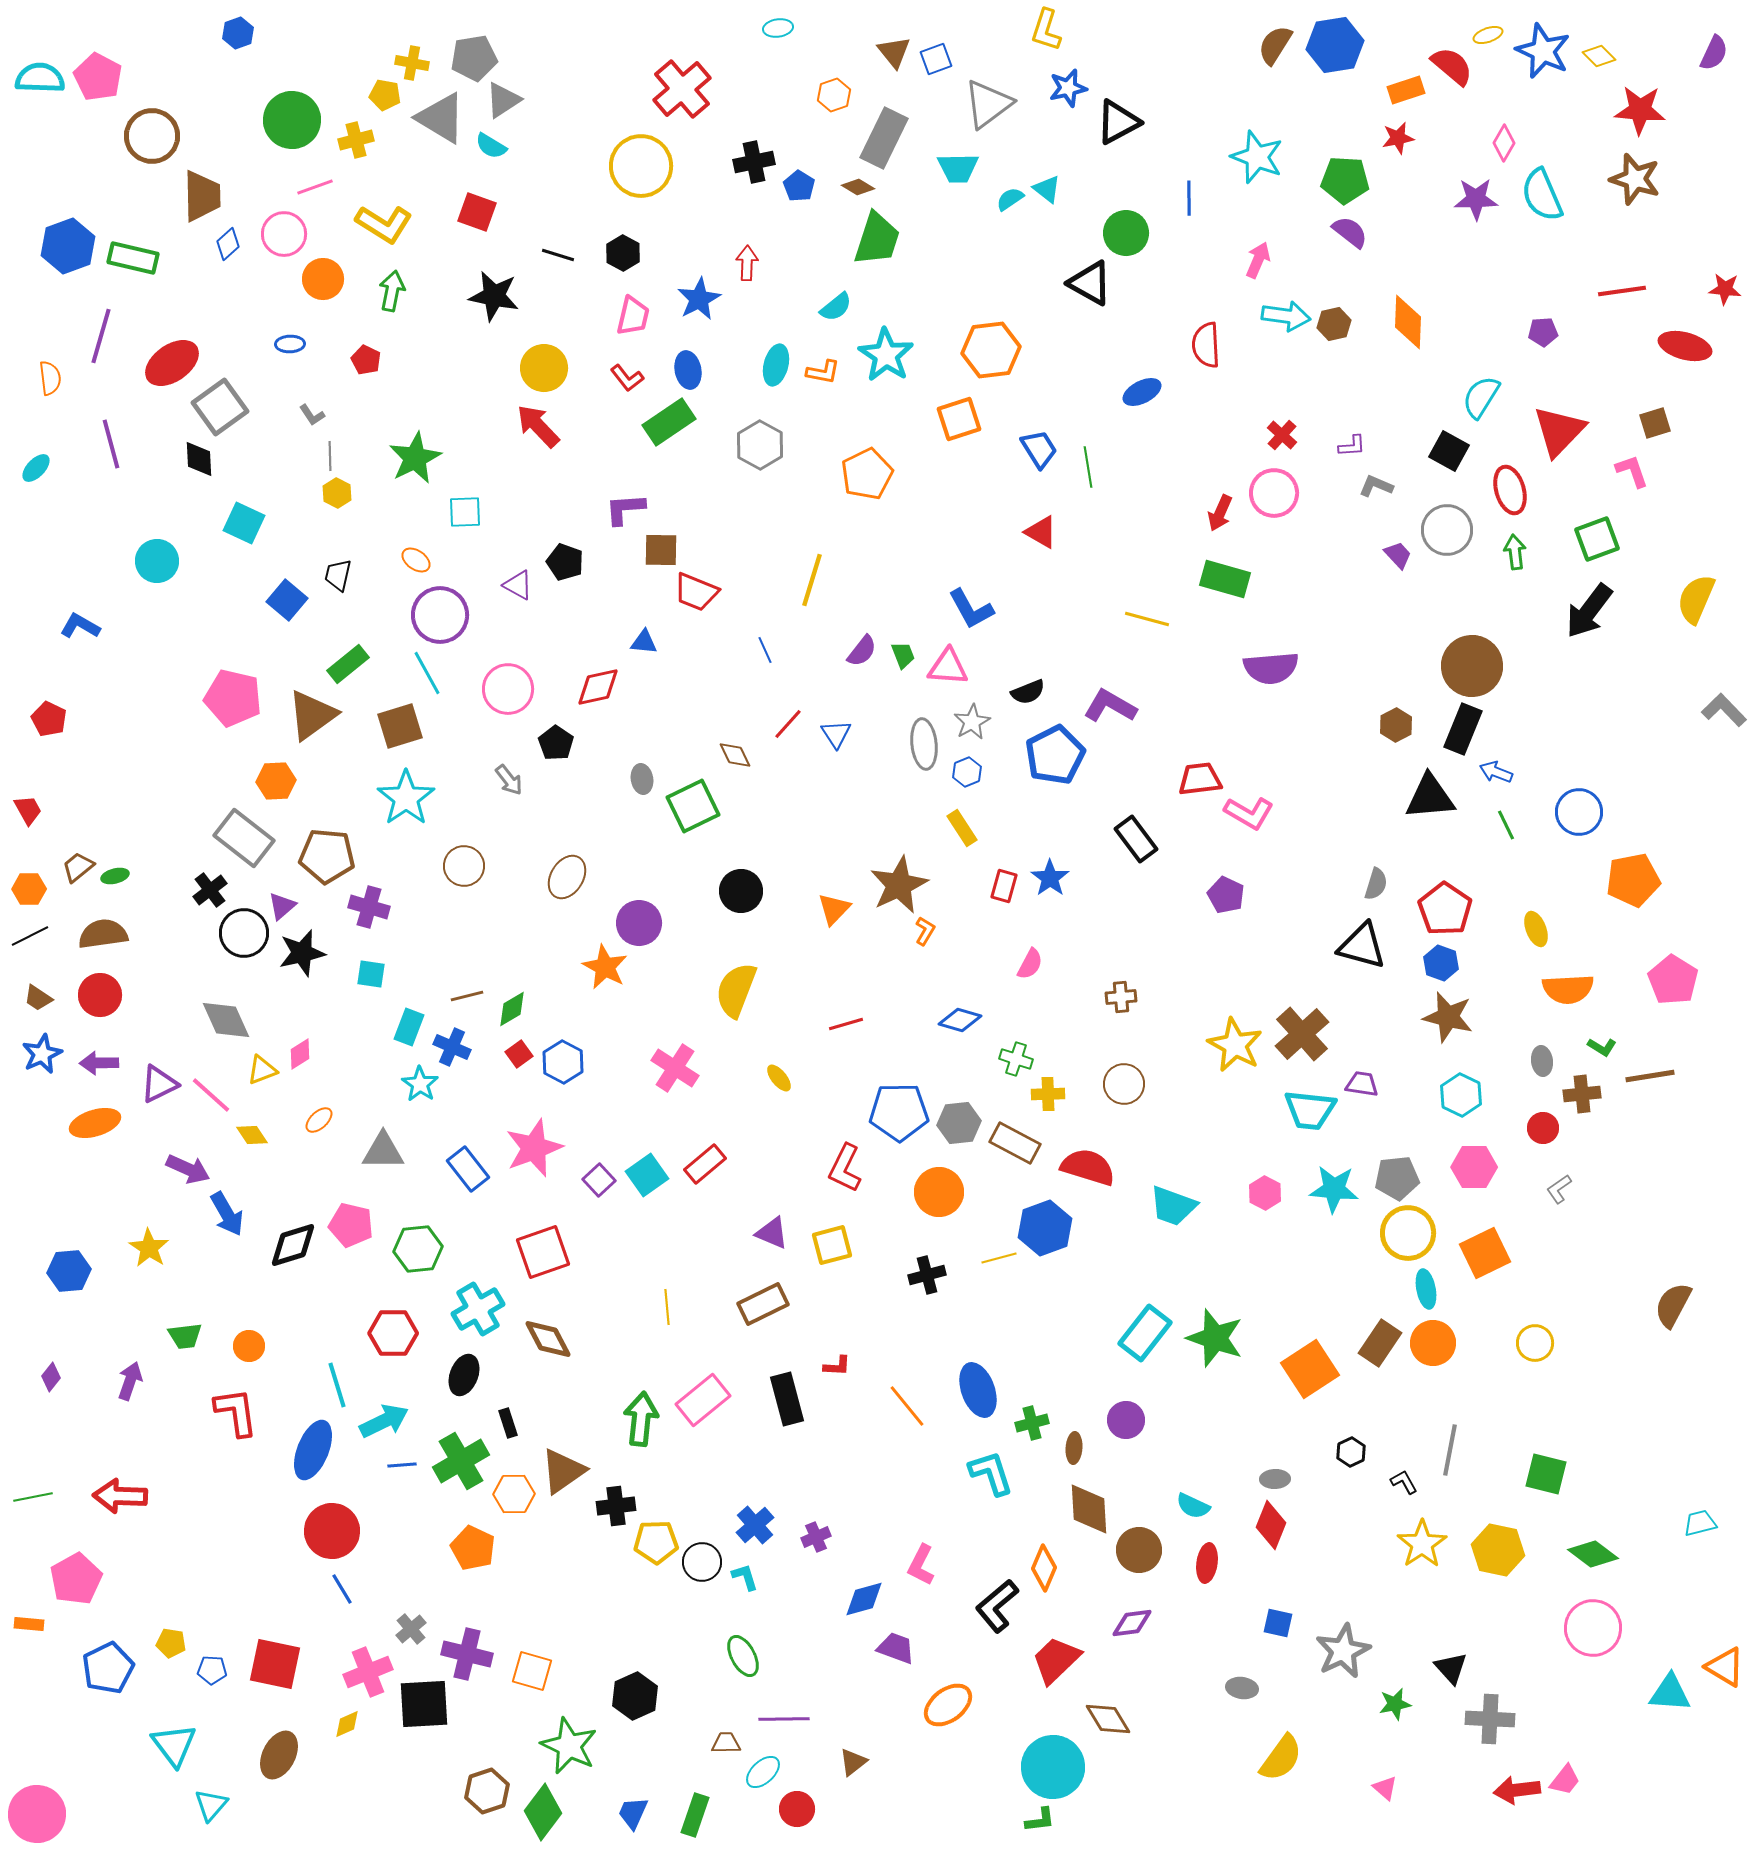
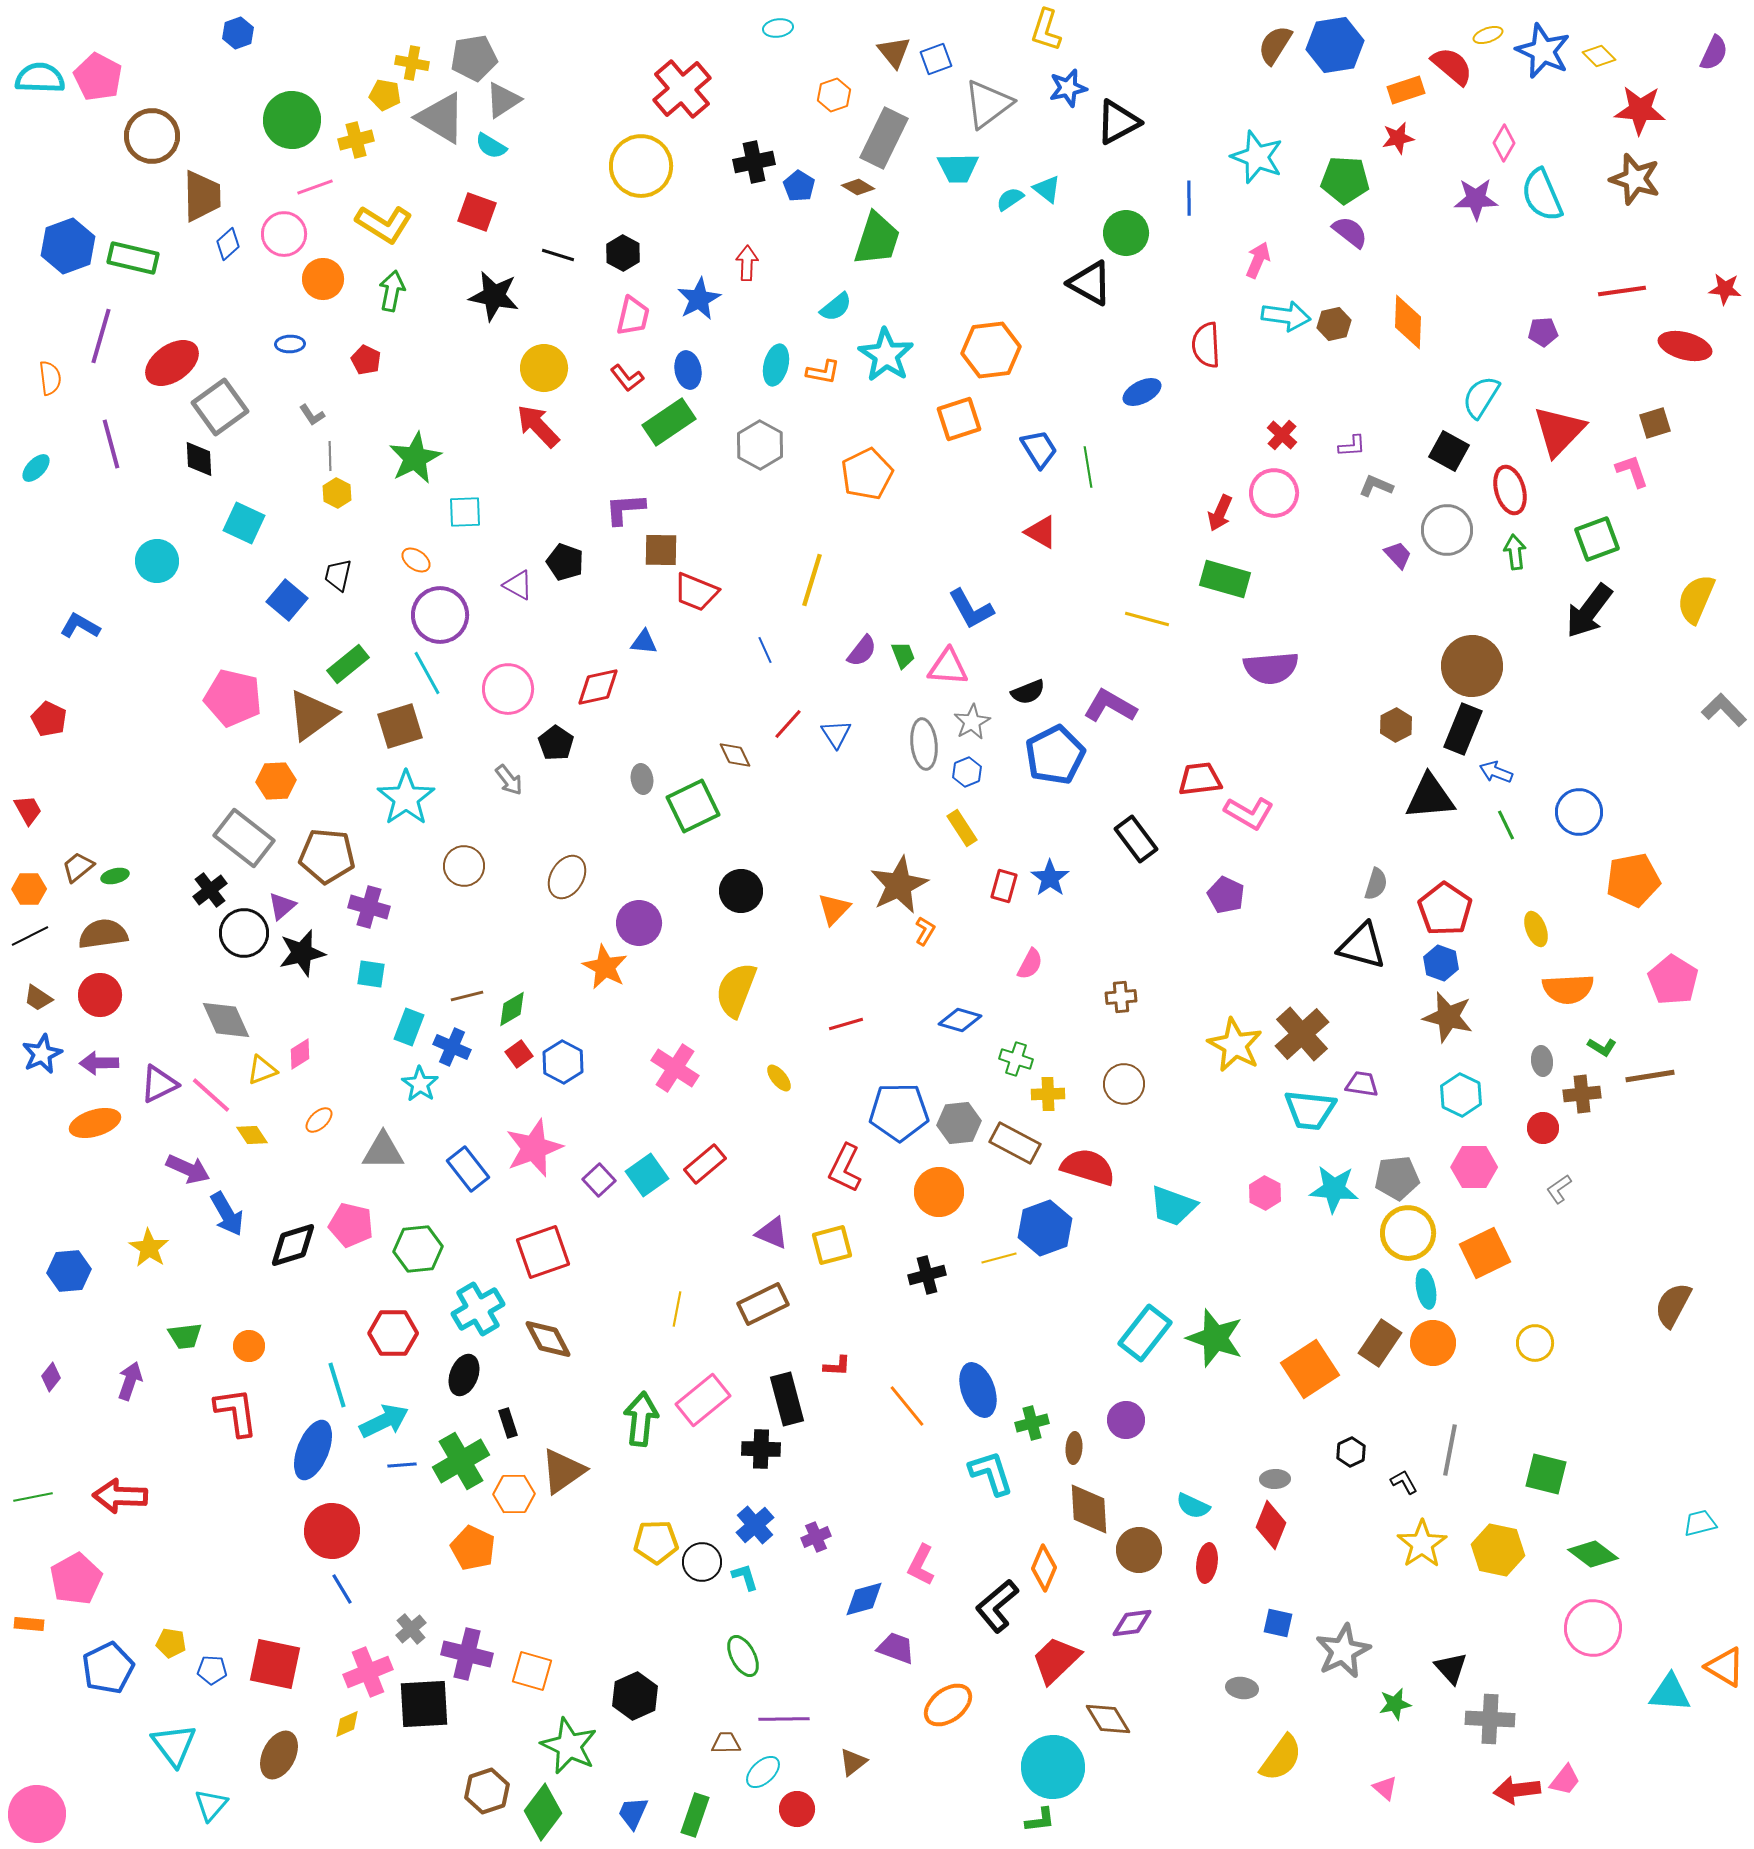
yellow line at (667, 1307): moved 10 px right, 2 px down; rotated 16 degrees clockwise
black cross at (616, 1506): moved 145 px right, 57 px up; rotated 9 degrees clockwise
